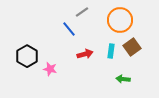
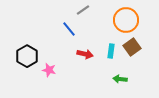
gray line: moved 1 px right, 2 px up
orange circle: moved 6 px right
red arrow: rotated 28 degrees clockwise
pink star: moved 1 px left, 1 px down
green arrow: moved 3 px left
